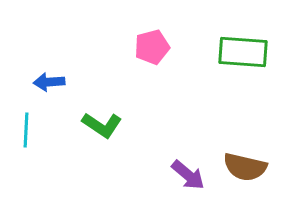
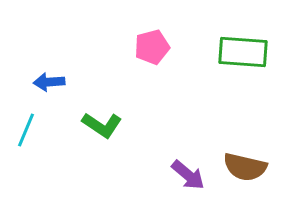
cyan line: rotated 20 degrees clockwise
